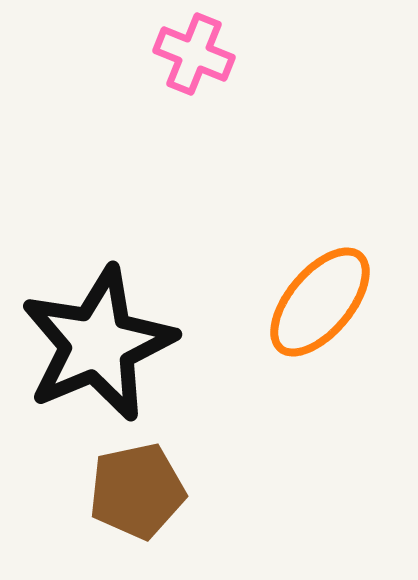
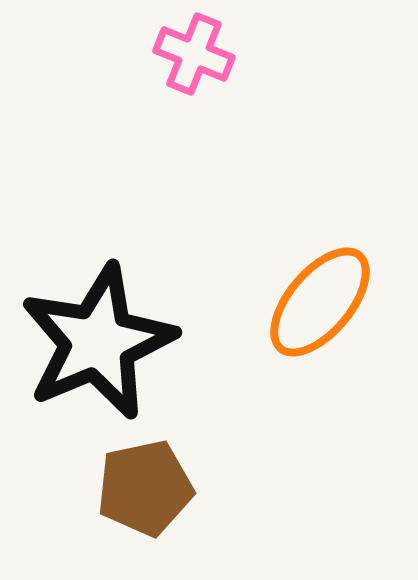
black star: moved 2 px up
brown pentagon: moved 8 px right, 3 px up
